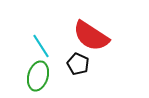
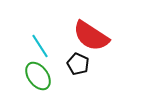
cyan line: moved 1 px left
green ellipse: rotated 52 degrees counterclockwise
